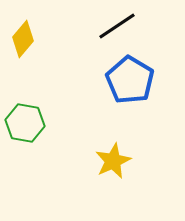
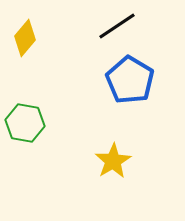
yellow diamond: moved 2 px right, 1 px up
yellow star: rotated 6 degrees counterclockwise
